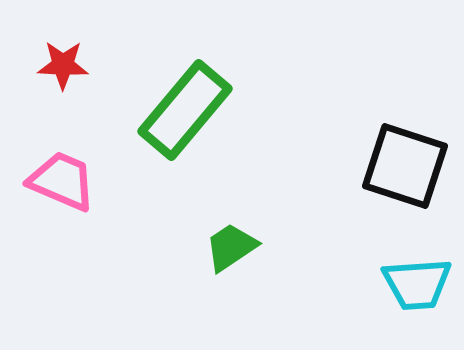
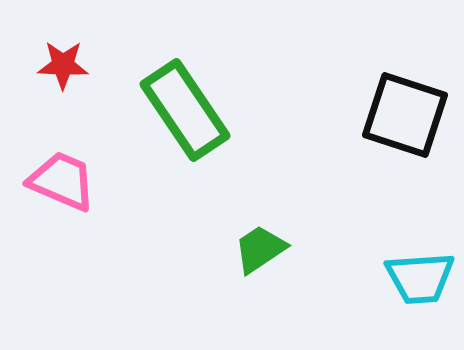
green rectangle: rotated 74 degrees counterclockwise
black square: moved 51 px up
green trapezoid: moved 29 px right, 2 px down
cyan trapezoid: moved 3 px right, 6 px up
